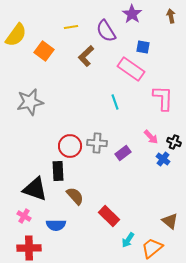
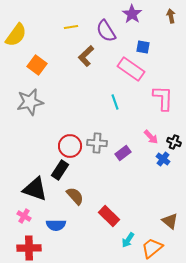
orange square: moved 7 px left, 14 px down
black rectangle: moved 2 px right, 1 px up; rotated 36 degrees clockwise
